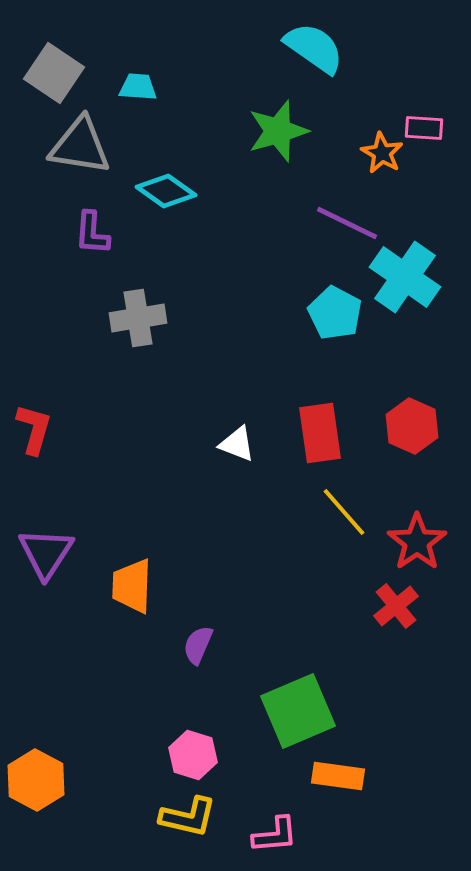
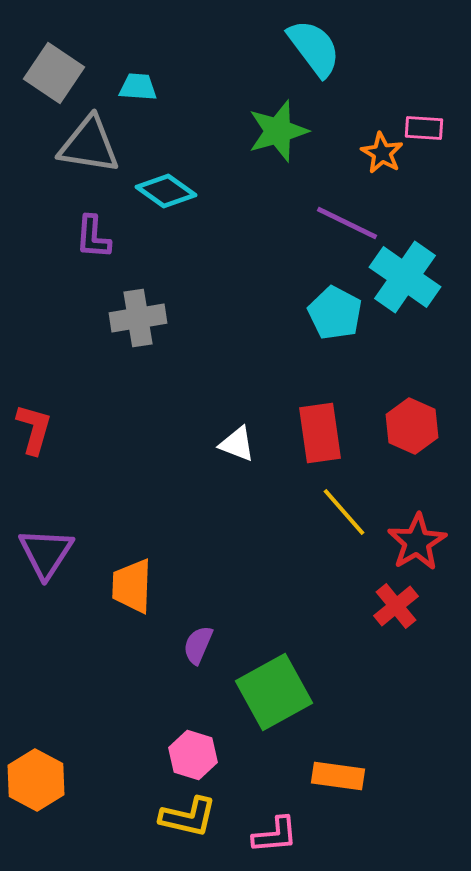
cyan semicircle: rotated 18 degrees clockwise
gray triangle: moved 9 px right, 1 px up
purple L-shape: moved 1 px right, 4 px down
red star: rotated 4 degrees clockwise
green square: moved 24 px left, 19 px up; rotated 6 degrees counterclockwise
